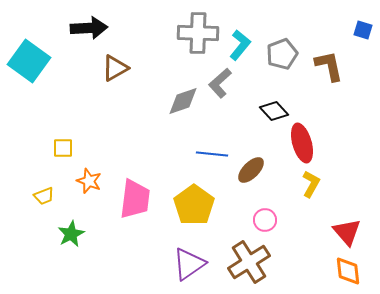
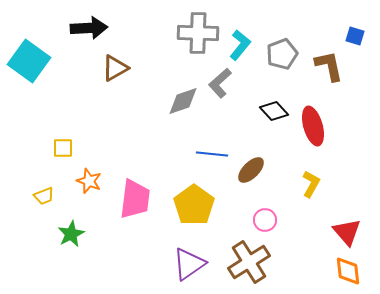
blue square: moved 8 px left, 6 px down
red ellipse: moved 11 px right, 17 px up
